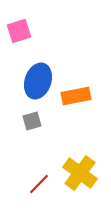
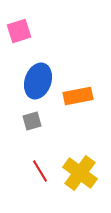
orange rectangle: moved 2 px right
red line: moved 1 px right, 13 px up; rotated 75 degrees counterclockwise
